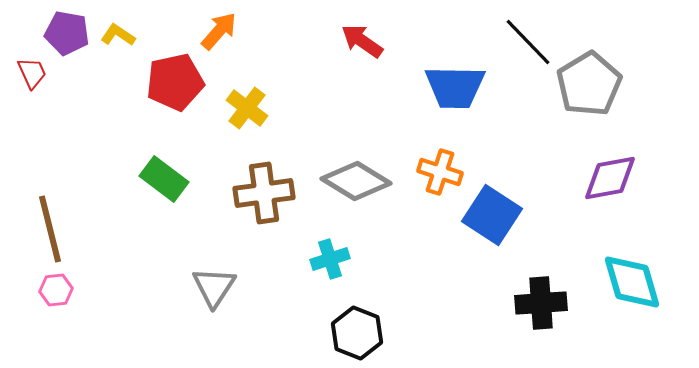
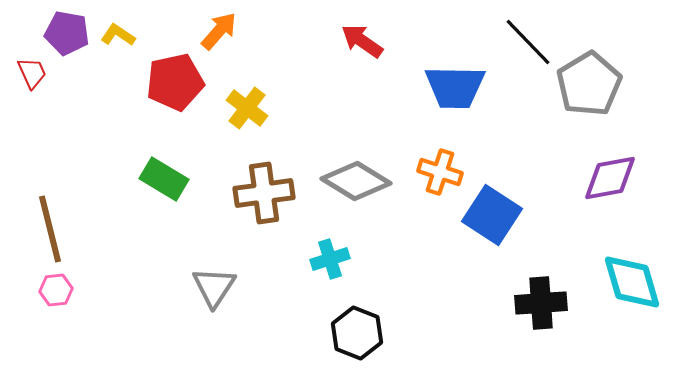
green rectangle: rotated 6 degrees counterclockwise
